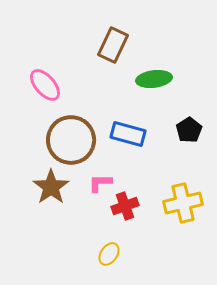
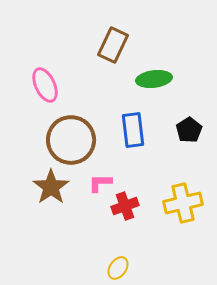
pink ellipse: rotated 16 degrees clockwise
blue rectangle: moved 5 px right, 4 px up; rotated 68 degrees clockwise
yellow ellipse: moved 9 px right, 14 px down
